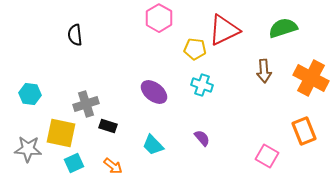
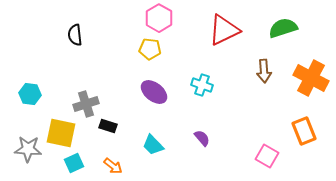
yellow pentagon: moved 45 px left
